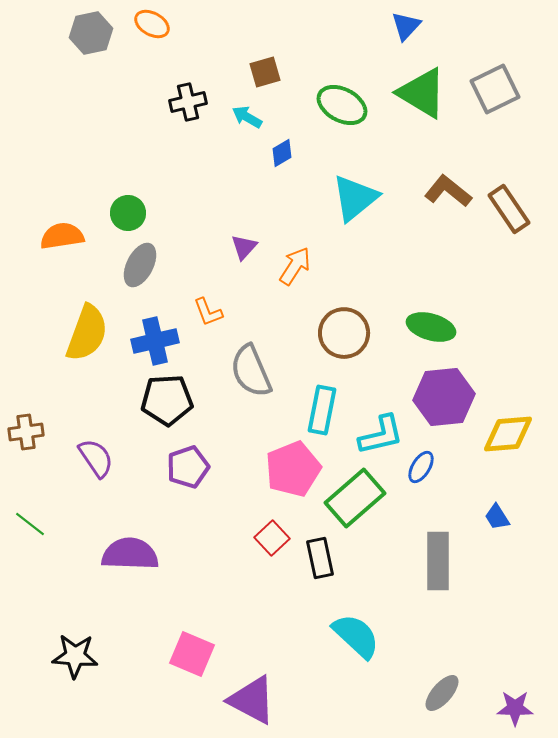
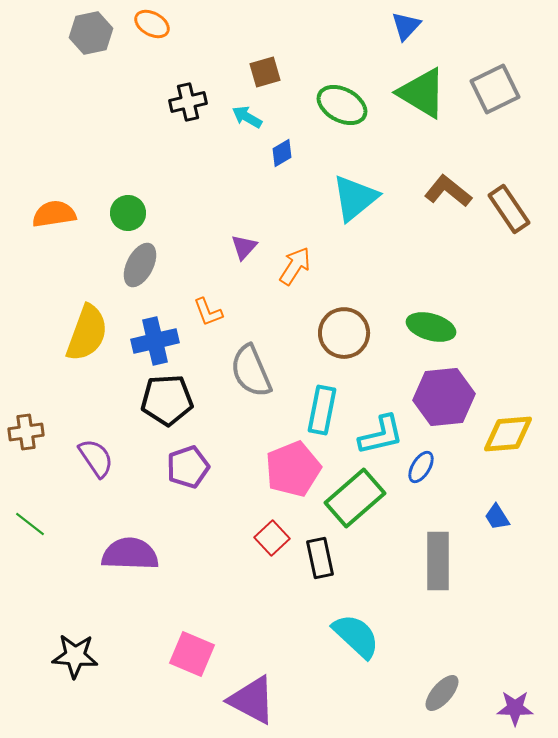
orange semicircle at (62, 236): moved 8 px left, 22 px up
